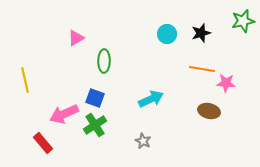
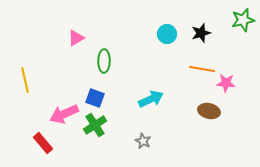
green star: moved 1 px up
